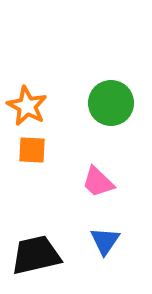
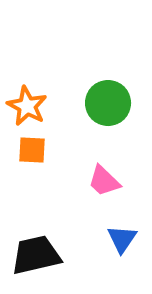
green circle: moved 3 px left
pink trapezoid: moved 6 px right, 1 px up
blue triangle: moved 17 px right, 2 px up
